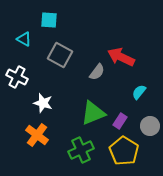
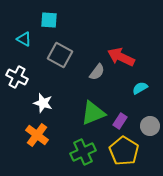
cyan semicircle: moved 1 px right, 4 px up; rotated 21 degrees clockwise
green cross: moved 2 px right, 2 px down
